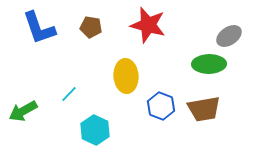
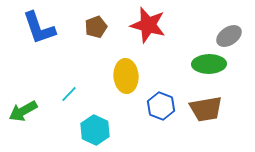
brown pentagon: moved 5 px right; rotated 30 degrees counterclockwise
brown trapezoid: moved 2 px right
